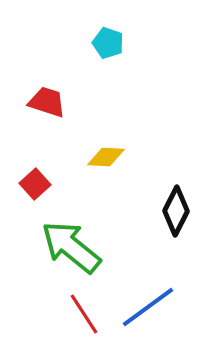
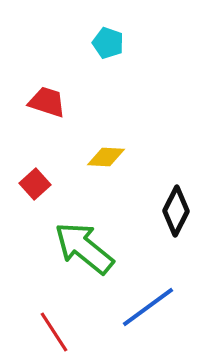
green arrow: moved 13 px right, 1 px down
red line: moved 30 px left, 18 px down
